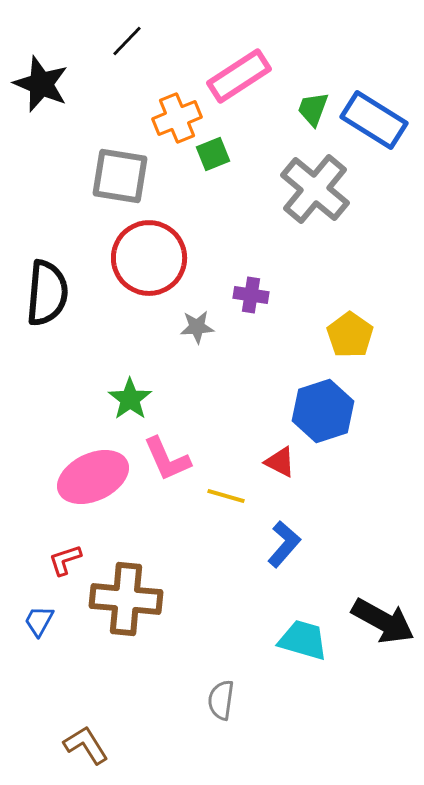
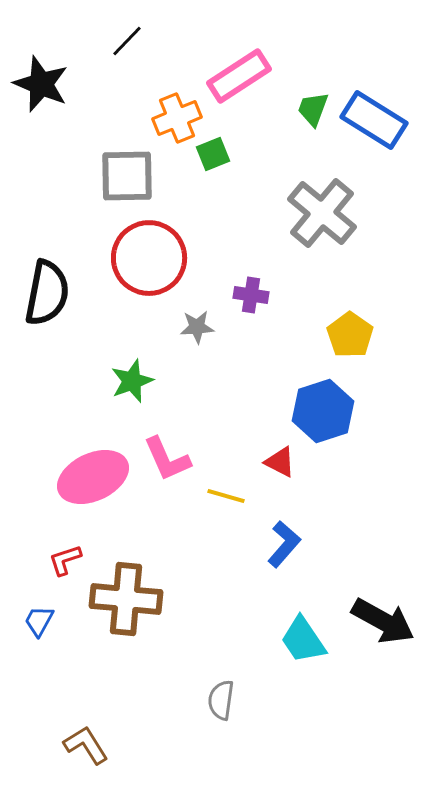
gray square: moved 7 px right; rotated 10 degrees counterclockwise
gray cross: moved 7 px right, 24 px down
black semicircle: rotated 6 degrees clockwise
green star: moved 2 px right, 18 px up; rotated 15 degrees clockwise
cyan trapezoid: rotated 140 degrees counterclockwise
